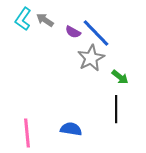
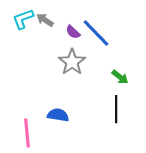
cyan L-shape: rotated 35 degrees clockwise
purple semicircle: rotated 14 degrees clockwise
gray star: moved 19 px left, 4 px down; rotated 8 degrees counterclockwise
blue semicircle: moved 13 px left, 14 px up
